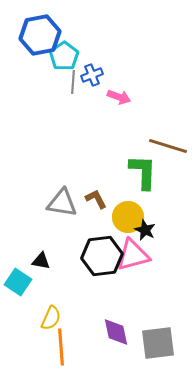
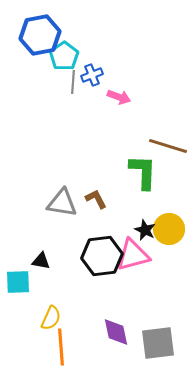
yellow circle: moved 41 px right, 12 px down
cyan square: rotated 36 degrees counterclockwise
